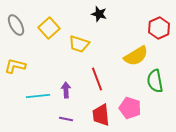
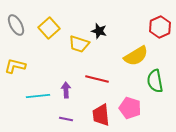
black star: moved 17 px down
red hexagon: moved 1 px right, 1 px up
red line: rotated 55 degrees counterclockwise
